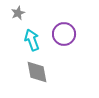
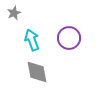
gray star: moved 4 px left
purple circle: moved 5 px right, 4 px down
